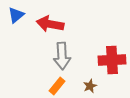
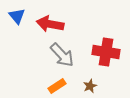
blue triangle: moved 1 px right, 1 px down; rotated 30 degrees counterclockwise
gray arrow: moved 1 px up; rotated 40 degrees counterclockwise
red cross: moved 6 px left, 8 px up; rotated 12 degrees clockwise
orange rectangle: rotated 18 degrees clockwise
